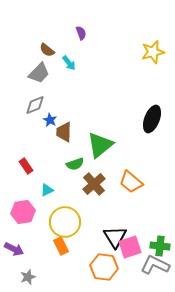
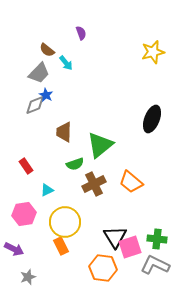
cyan arrow: moved 3 px left
blue star: moved 4 px left, 25 px up
brown cross: rotated 15 degrees clockwise
pink hexagon: moved 1 px right, 2 px down
green cross: moved 3 px left, 7 px up
orange hexagon: moved 1 px left, 1 px down
